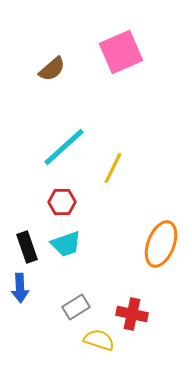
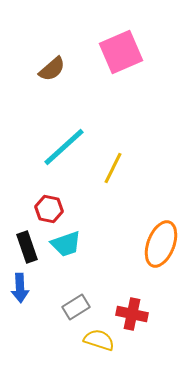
red hexagon: moved 13 px left, 7 px down; rotated 12 degrees clockwise
